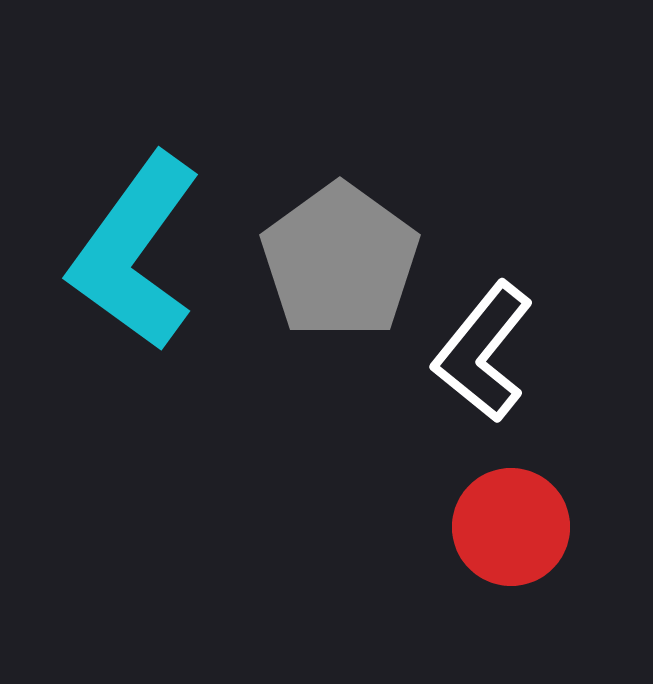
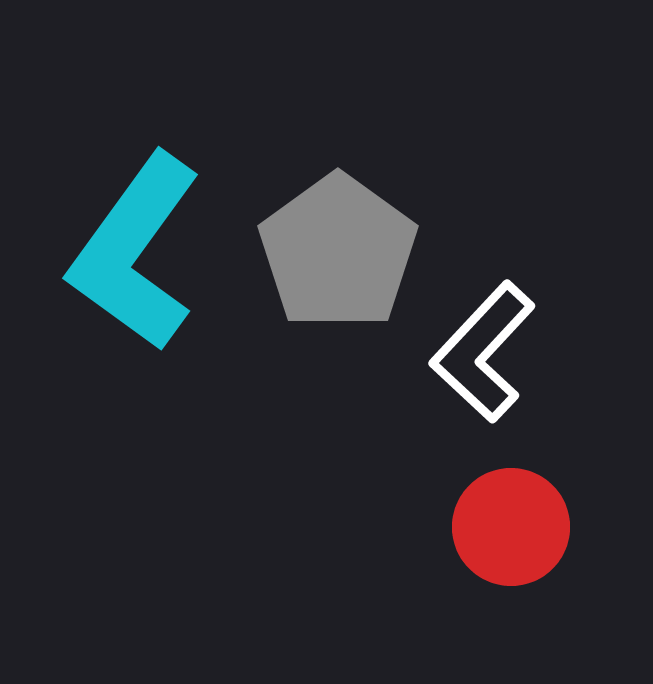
gray pentagon: moved 2 px left, 9 px up
white L-shape: rotated 4 degrees clockwise
